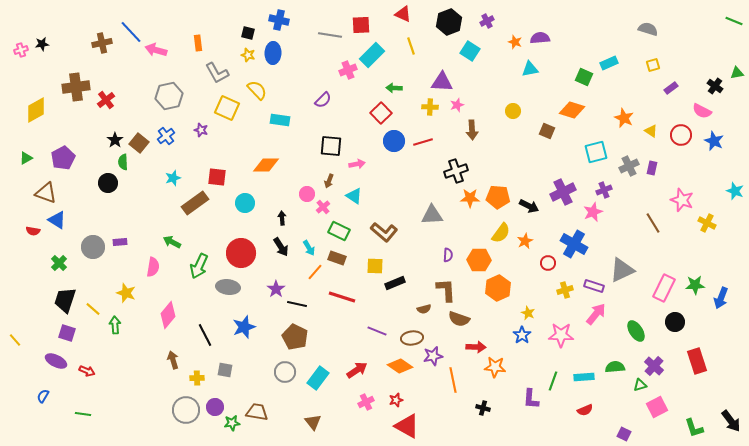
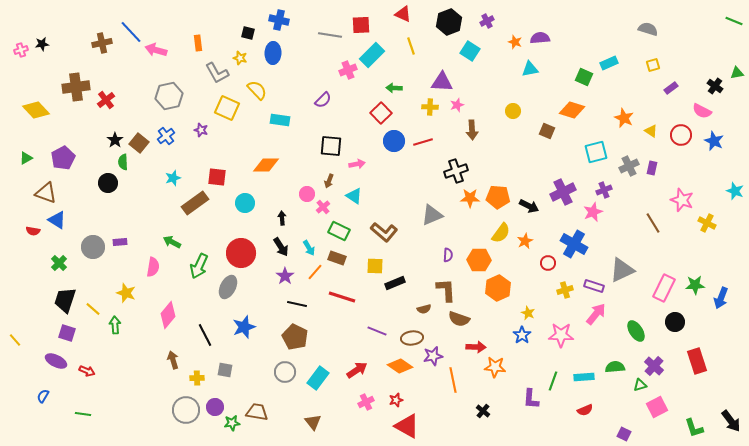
yellow star at (248, 55): moved 8 px left, 3 px down
yellow diamond at (36, 110): rotated 76 degrees clockwise
gray triangle at (432, 215): rotated 20 degrees counterclockwise
gray ellipse at (228, 287): rotated 70 degrees counterclockwise
purple star at (276, 289): moved 9 px right, 13 px up
black cross at (483, 408): moved 3 px down; rotated 24 degrees clockwise
